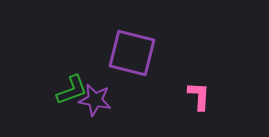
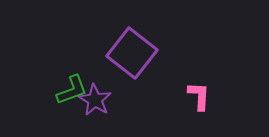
purple square: rotated 24 degrees clockwise
purple star: rotated 20 degrees clockwise
